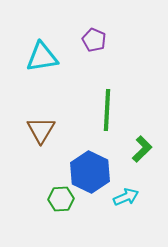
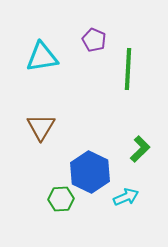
green line: moved 21 px right, 41 px up
brown triangle: moved 3 px up
green L-shape: moved 2 px left
